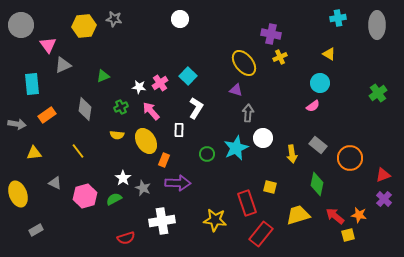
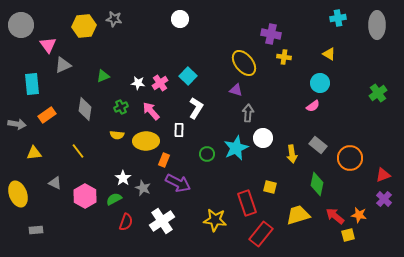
yellow cross at (280, 57): moved 4 px right; rotated 32 degrees clockwise
white star at (139, 87): moved 1 px left, 4 px up
yellow ellipse at (146, 141): rotated 60 degrees counterclockwise
purple arrow at (178, 183): rotated 25 degrees clockwise
pink hexagon at (85, 196): rotated 15 degrees counterclockwise
white cross at (162, 221): rotated 25 degrees counterclockwise
gray rectangle at (36, 230): rotated 24 degrees clockwise
red semicircle at (126, 238): moved 16 px up; rotated 54 degrees counterclockwise
